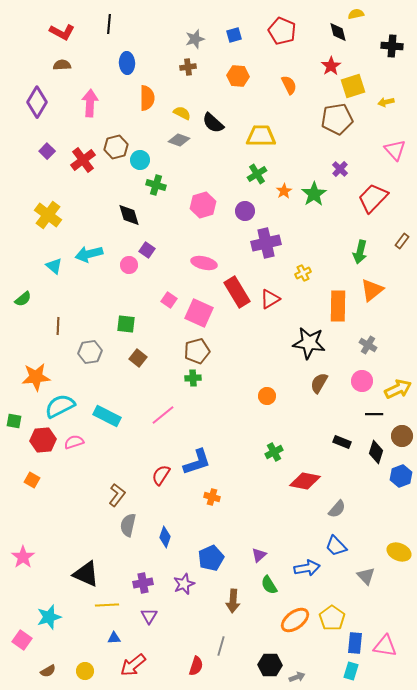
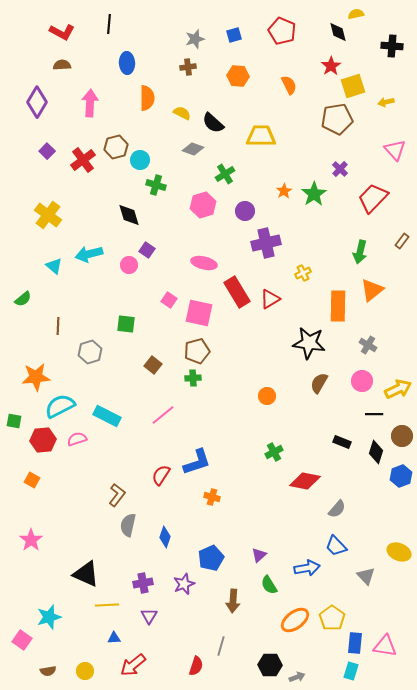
gray diamond at (179, 140): moved 14 px right, 9 px down
green cross at (257, 174): moved 32 px left
pink square at (199, 313): rotated 12 degrees counterclockwise
gray hexagon at (90, 352): rotated 10 degrees counterclockwise
brown square at (138, 358): moved 15 px right, 7 px down
pink semicircle at (74, 442): moved 3 px right, 3 px up
pink star at (23, 557): moved 8 px right, 17 px up
brown semicircle at (48, 671): rotated 21 degrees clockwise
